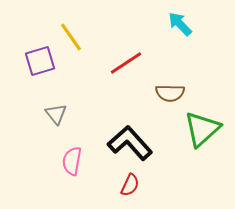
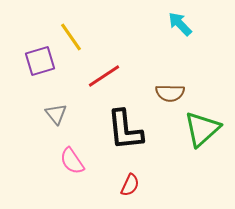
red line: moved 22 px left, 13 px down
black L-shape: moved 5 px left, 13 px up; rotated 144 degrees counterclockwise
pink semicircle: rotated 44 degrees counterclockwise
